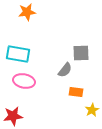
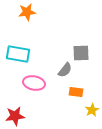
pink ellipse: moved 10 px right, 2 px down
red star: moved 2 px right
